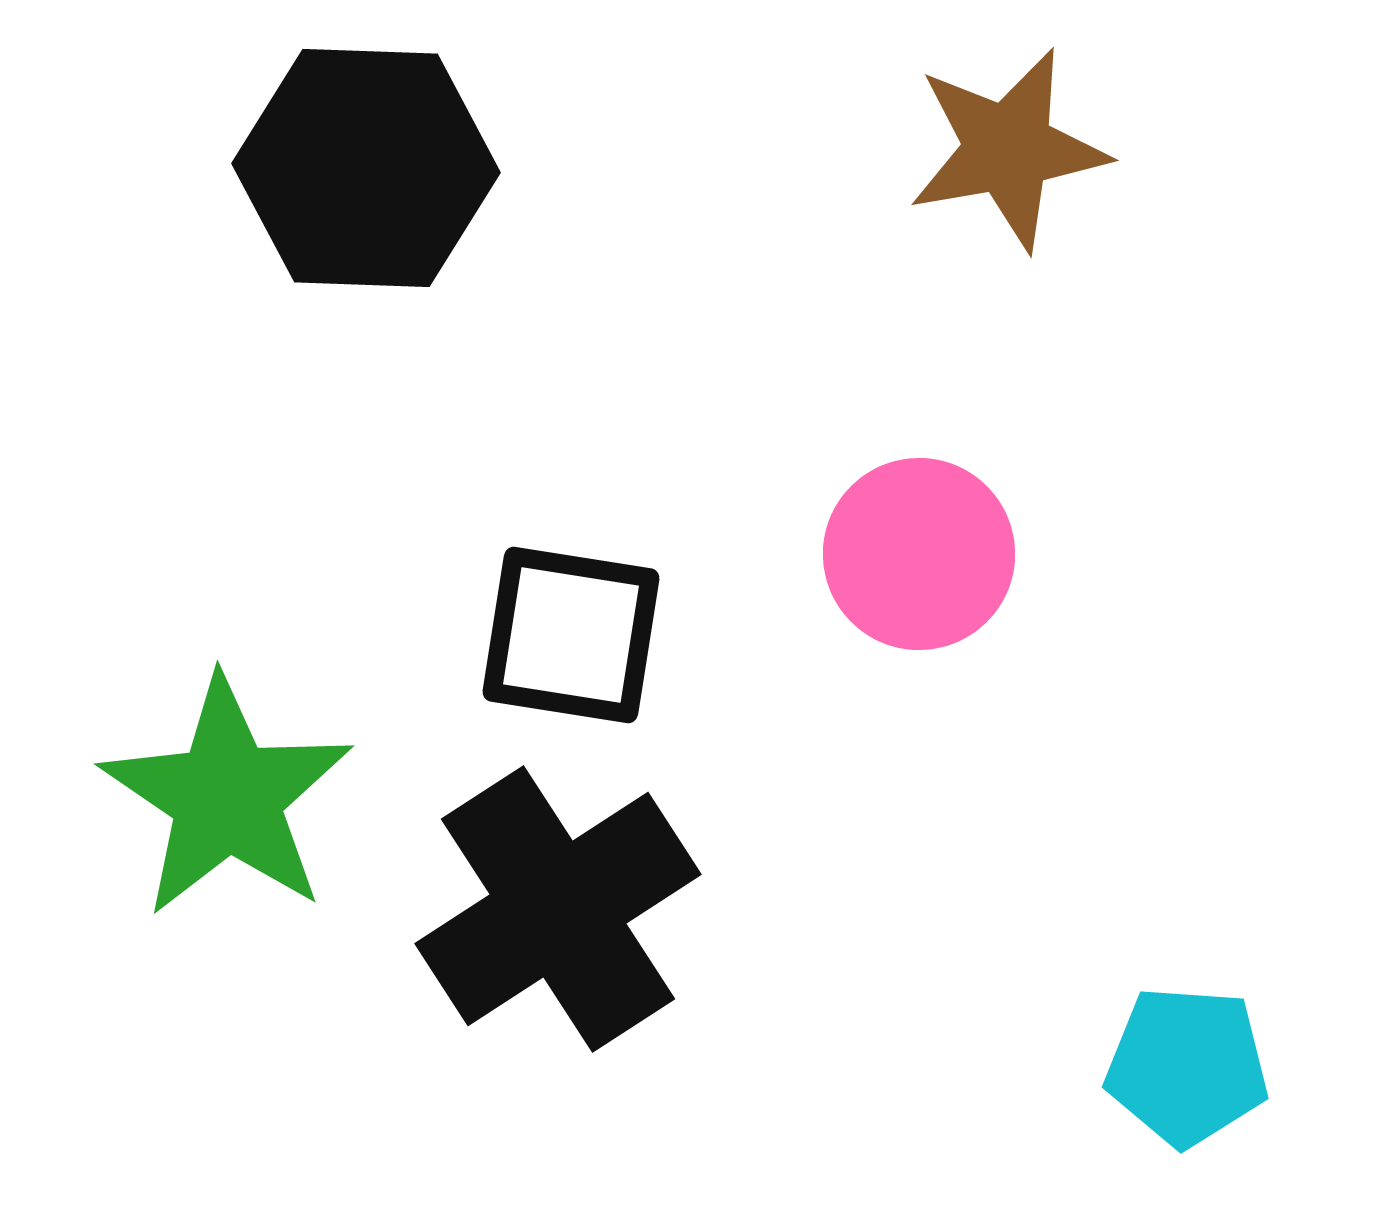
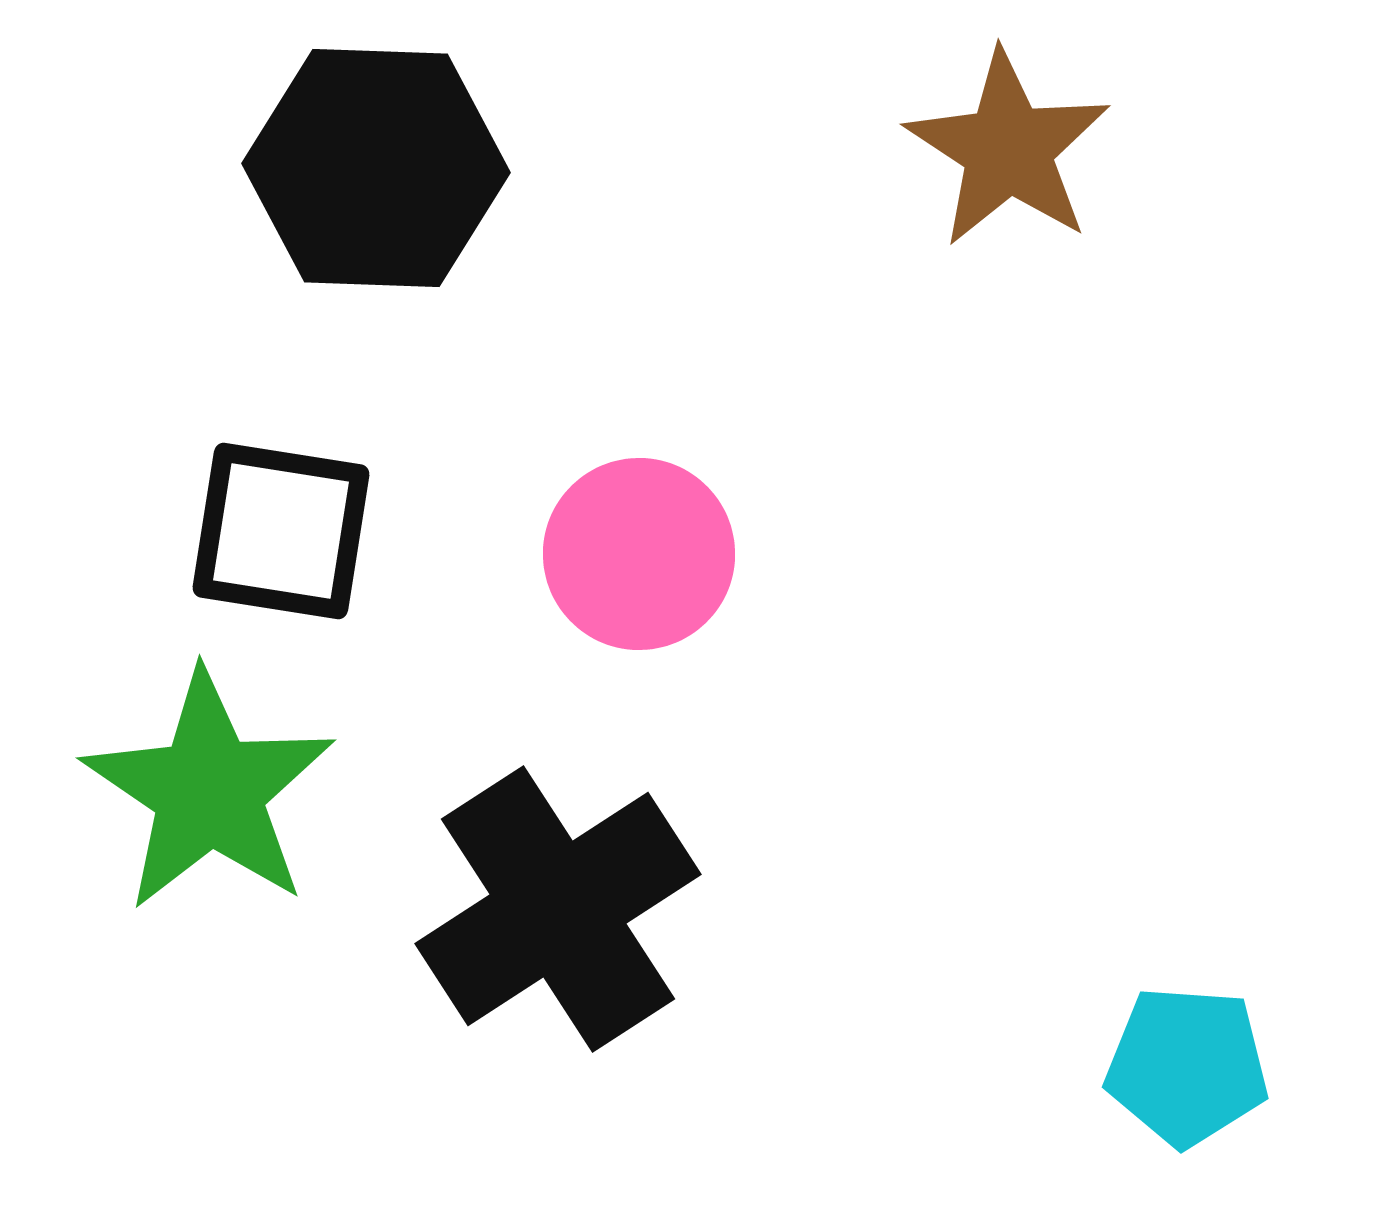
brown star: rotated 29 degrees counterclockwise
black hexagon: moved 10 px right
pink circle: moved 280 px left
black square: moved 290 px left, 104 px up
green star: moved 18 px left, 6 px up
